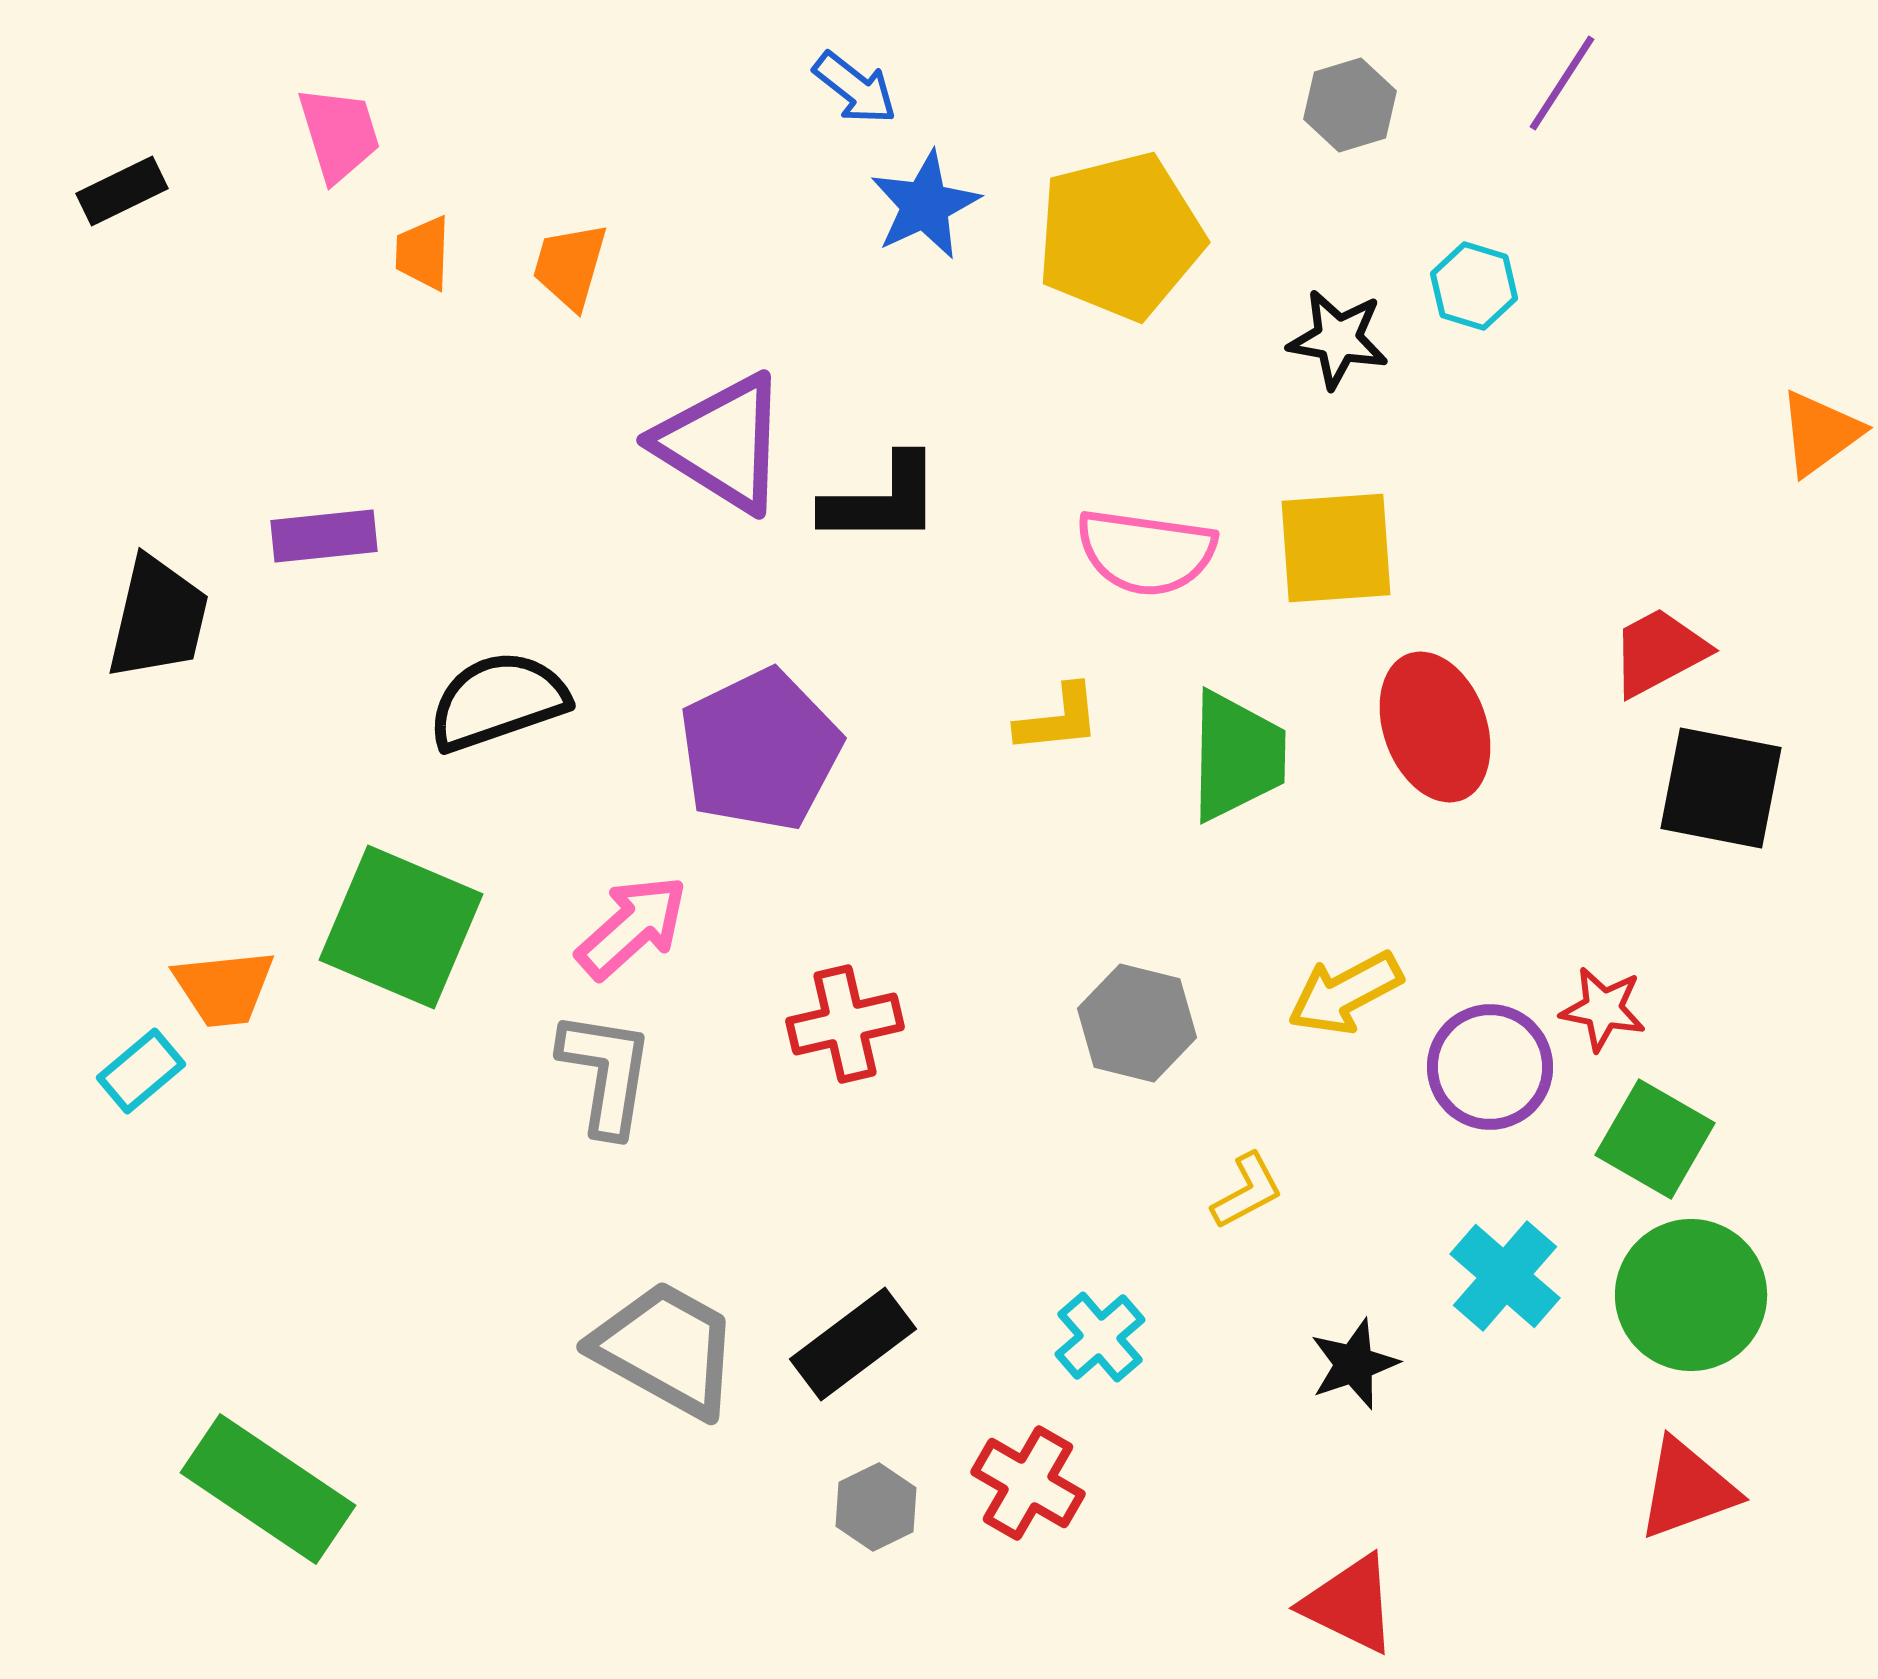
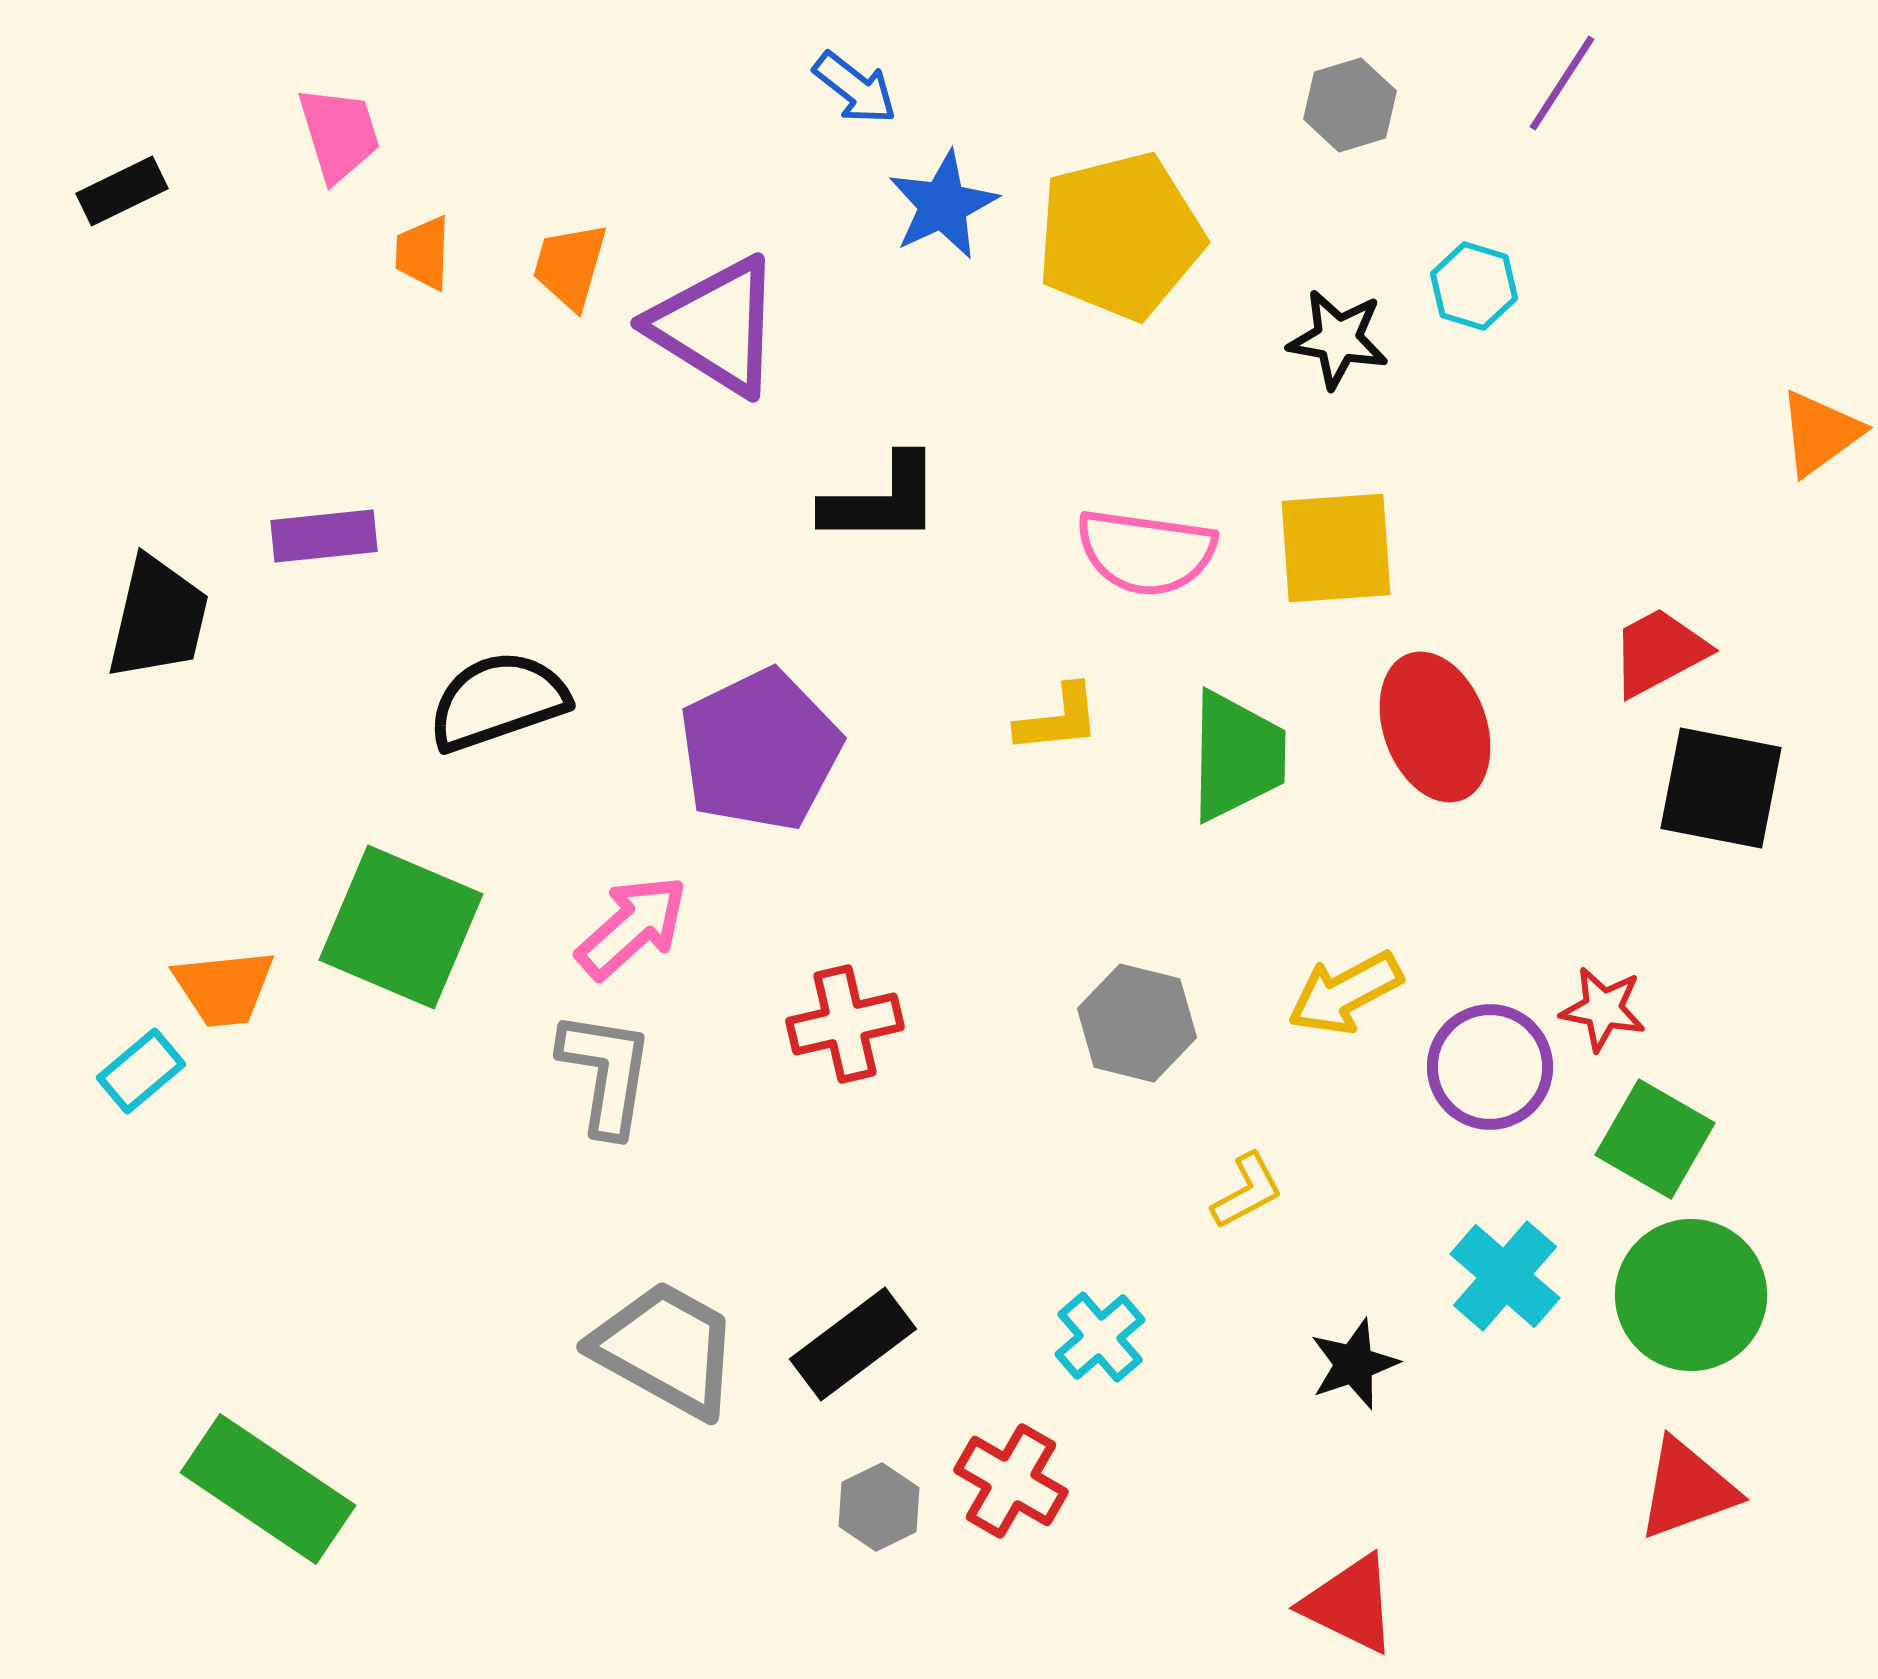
blue star at (925, 205): moved 18 px right
purple triangle at (722, 443): moved 6 px left, 117 px up
red cross at (1028, 1483): moved 17 px left, 2 px up
gray hexagon at (876, 1507): moved 3 px right
